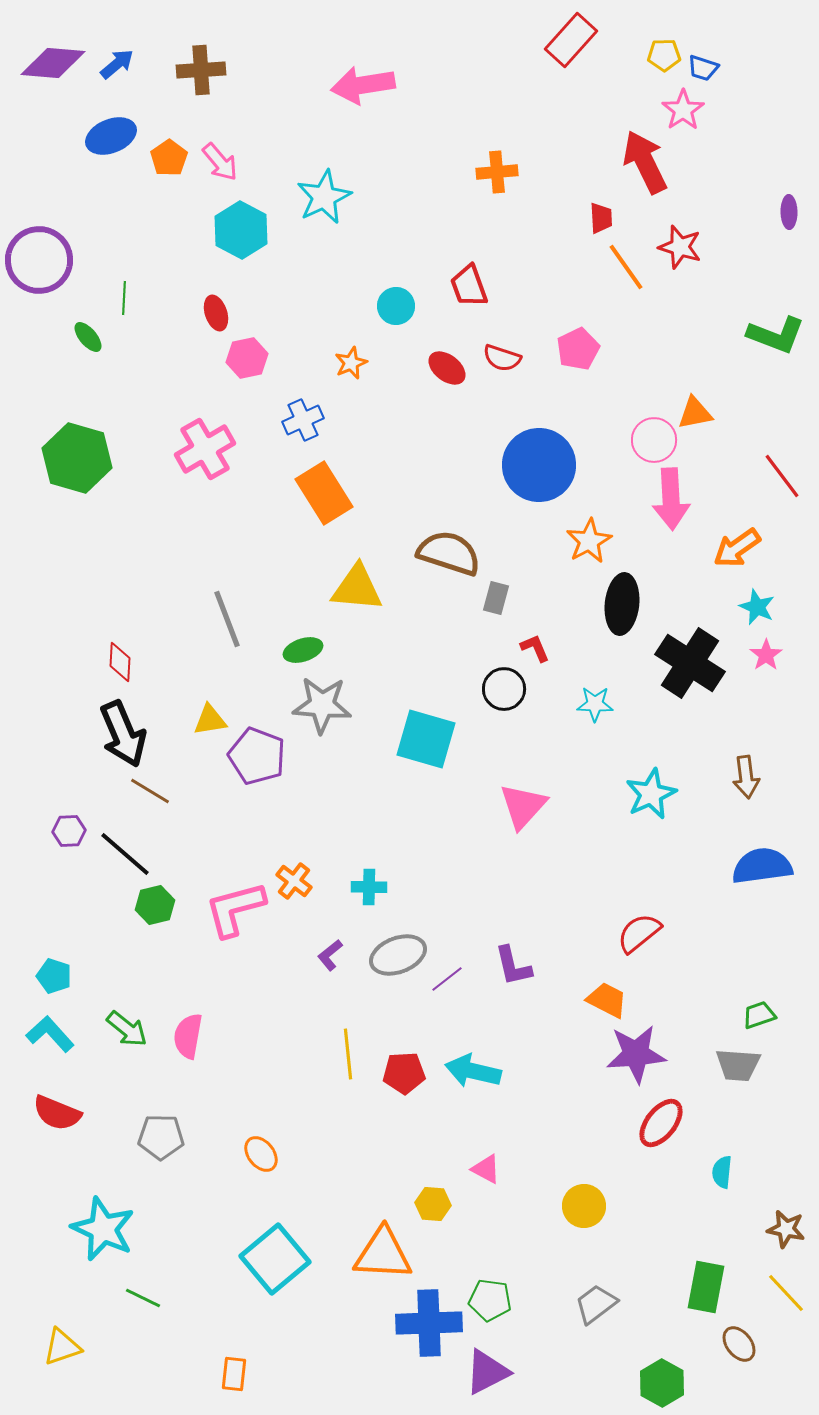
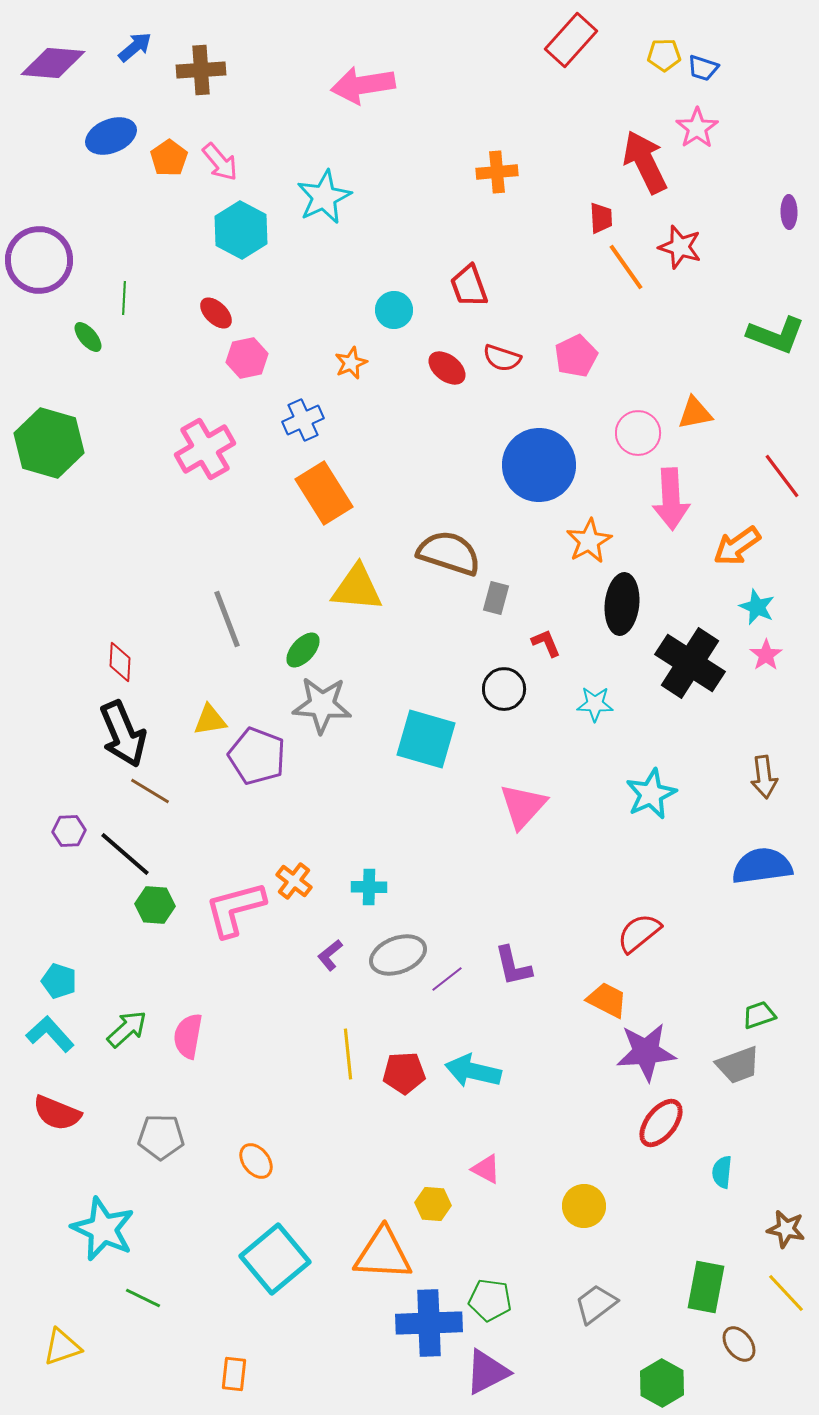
blue arrow at (117, 64): moved 18 px right, 17 px up
pink star at (683, 110): moved 14 px right, 18 px down
cyan circle at (396, 306): moved 2 px left, 4 px down
red ellipse at (216, 313): rotated 28 degrees counterclockwise
pink pentagon at (578, 349): moved 2 px left, 7 px down
pink circle at (654, 440): moved 16 px left, 7 px up
green hexagon at (77, 458): moved 28 px left, 15 px up
orange arrow at (737, 548): moved 2 px up
red L-shape at (535, 648): moved 11 px right, 5 px up
green ellipse at (303, 650): rotated 30 degrees counterclockwise
brown arrow at (746, 777): moved 18 px right
green hexagon at (155, 905): rotated 18 degrees clockwise
cyan pentagon at (54, 976): moved 5 px right, 5 px down
green arrow at (127, 1029): rotated 81 degrees counterclockwise
purple star at (636, 1054): moved 10 px right, 2 px up
gray trapezoid at (738, 1065): rotated 24 degrees counterclockwise
orange ellipse at (261, 1154): moved 5 px left, 7 px down
